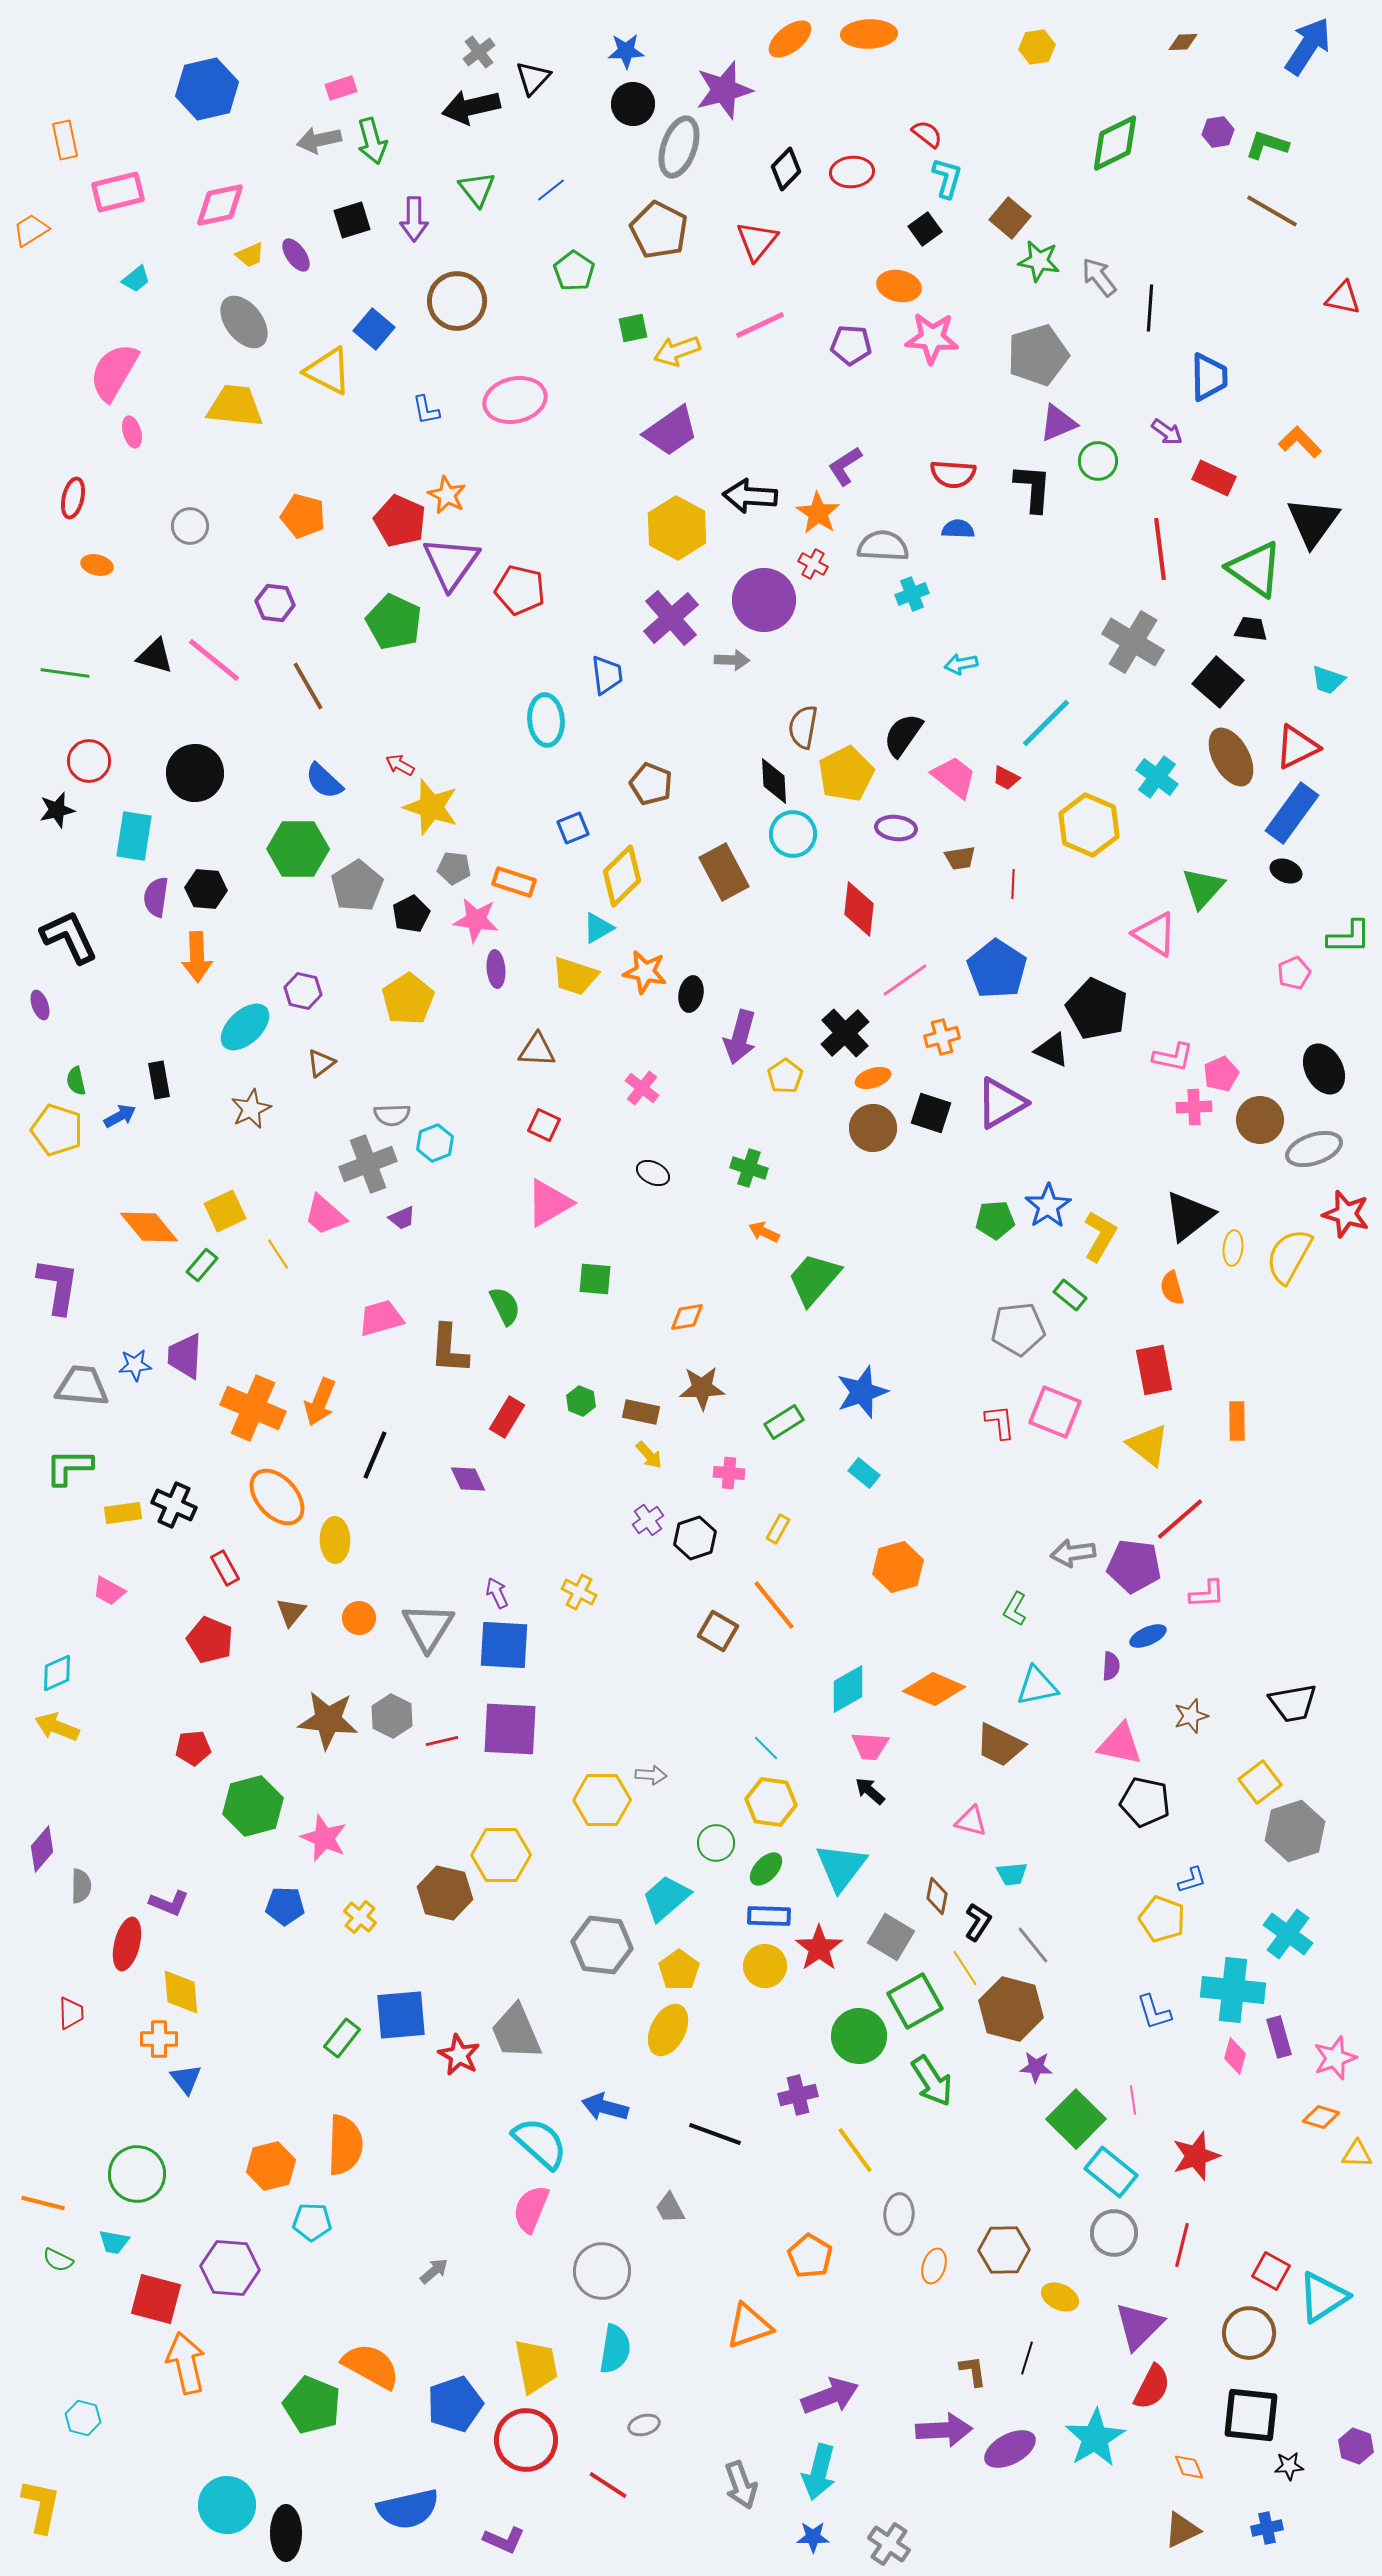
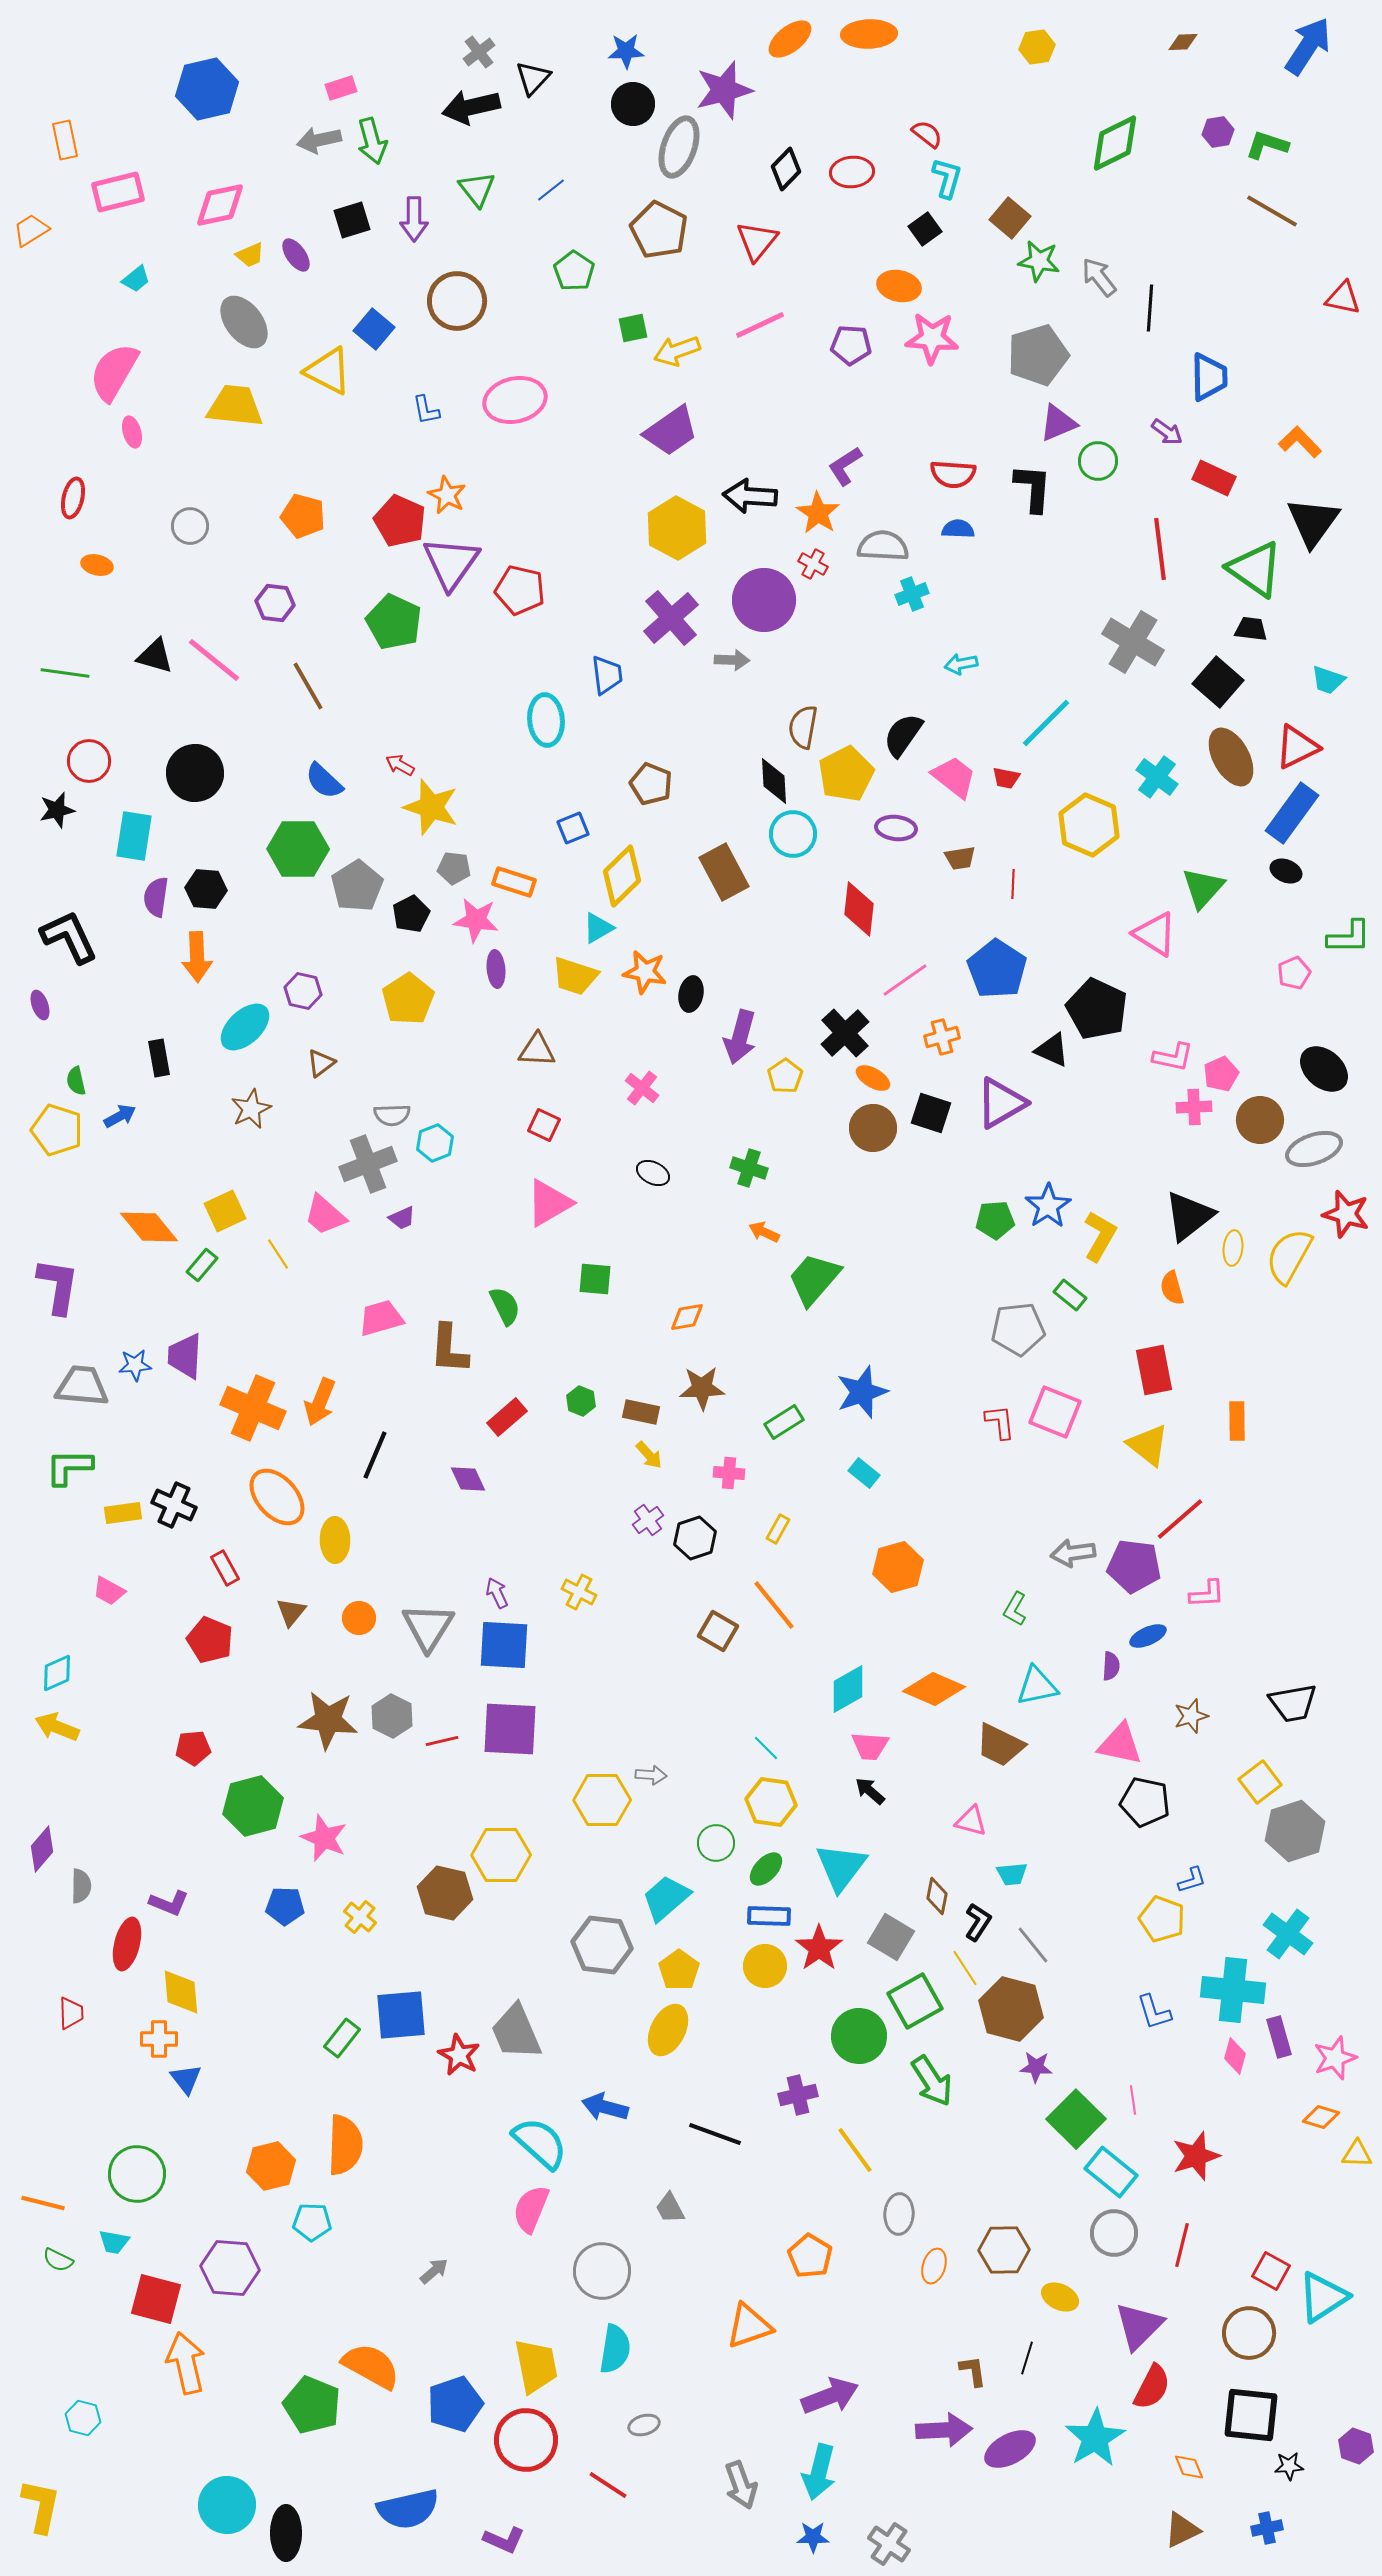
red trapezoid at (1006, 778): rotated 16 degrees counterclockwise
black ellipse at (1324, 1069): rotated 21 degrees counterclockwise
orange ellipse at (873, 1078): rotated 48 degrees clockwise
black rectangle at (159, 1080): moved 22 px up
red rectangle at (507, 1417): rotated 18 degrees clockwise
